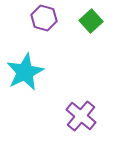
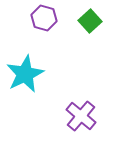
green square: moved 1 px left
cyan star: moved 2 px down
